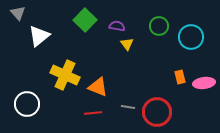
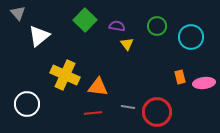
green circle: moved 2 px left
orange triangle: rotated 15 degrees counterclockwise
